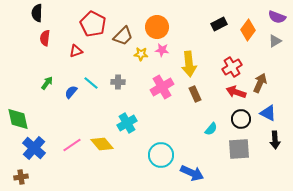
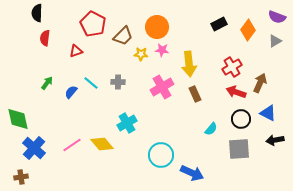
black arrow: rotated 84 degrees clockwise
